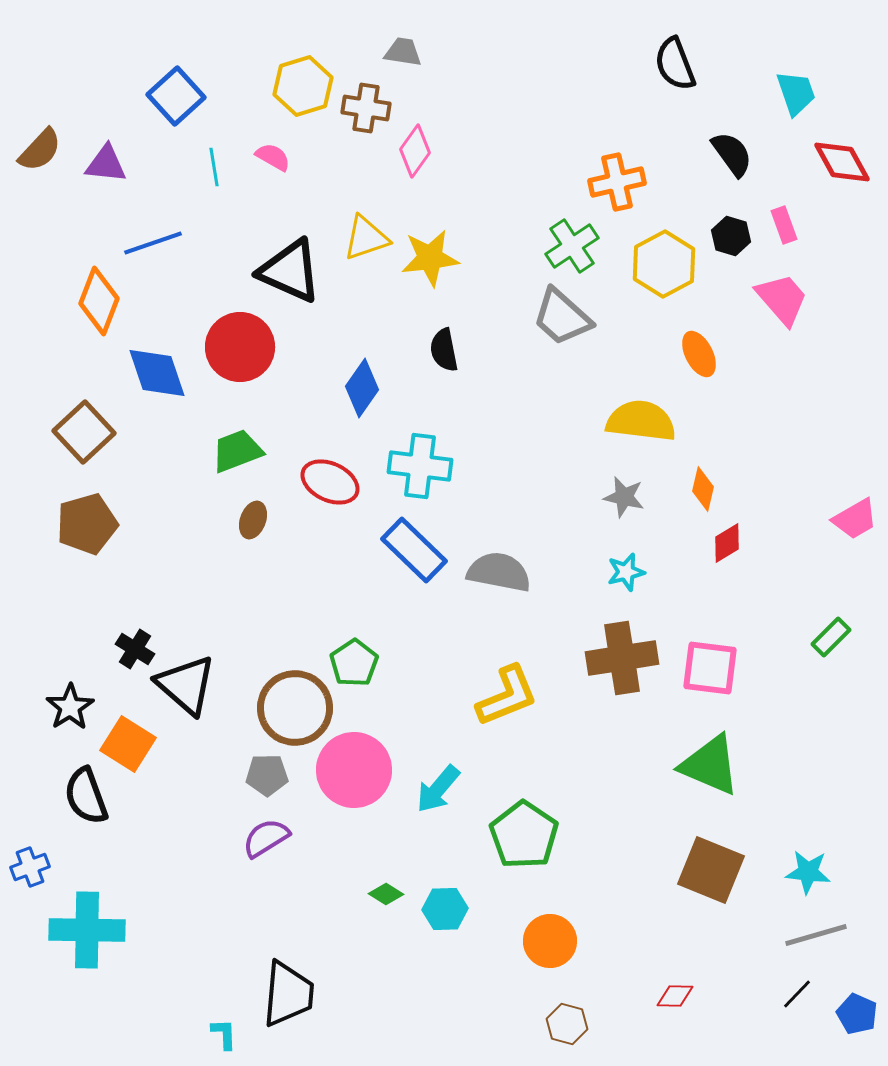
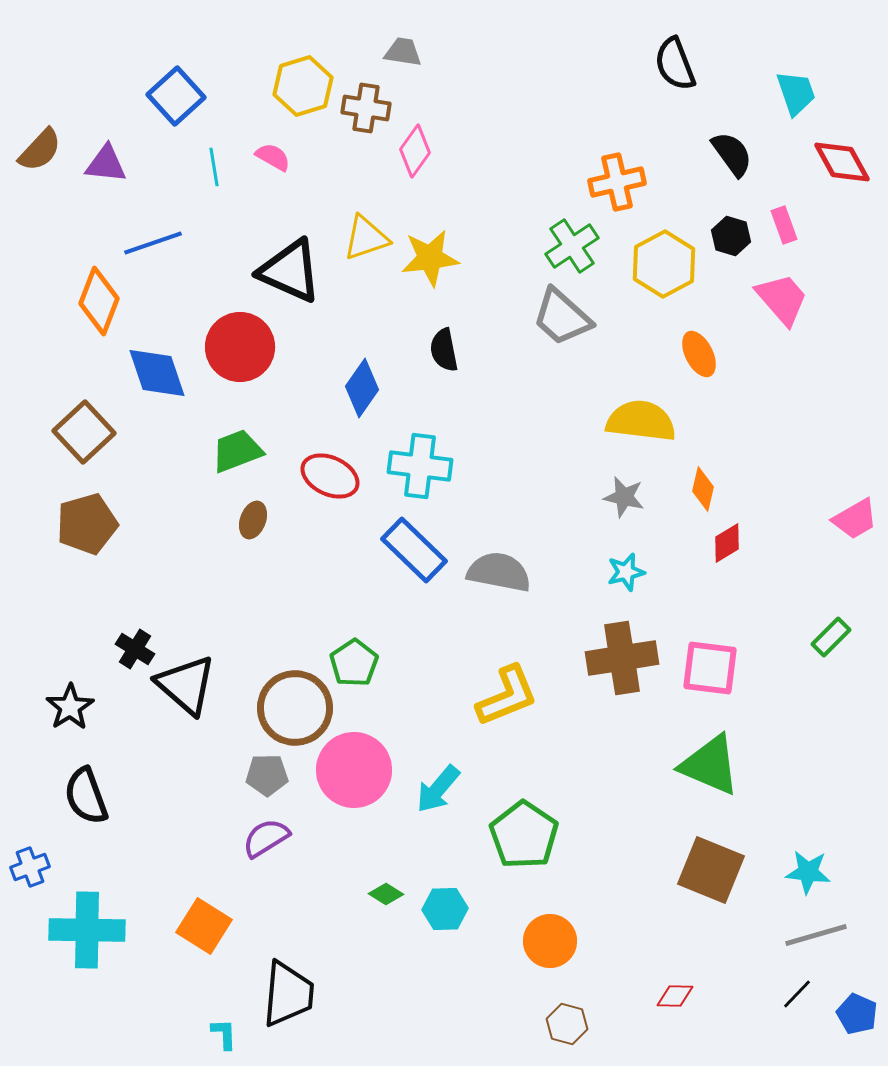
red ellipse at (330, 482): moved 6 px up
orange square at (128, 744): moved 76 px right, 182 px down
